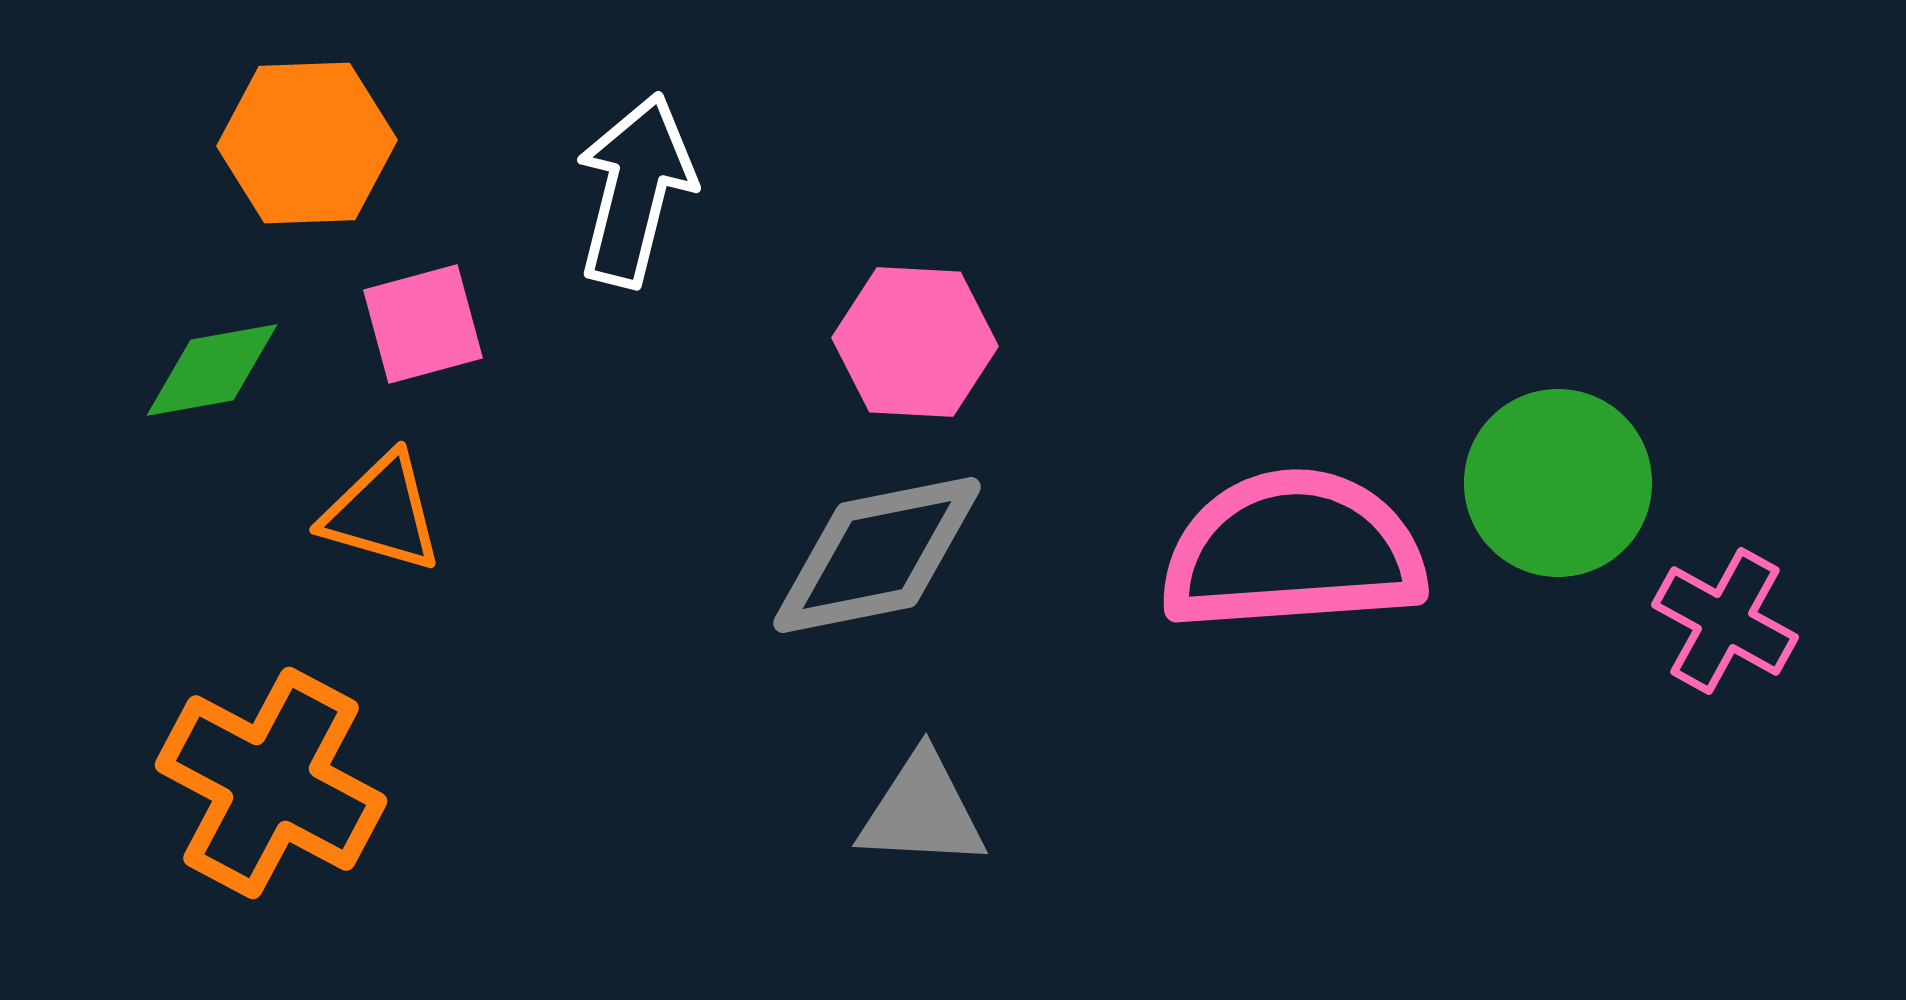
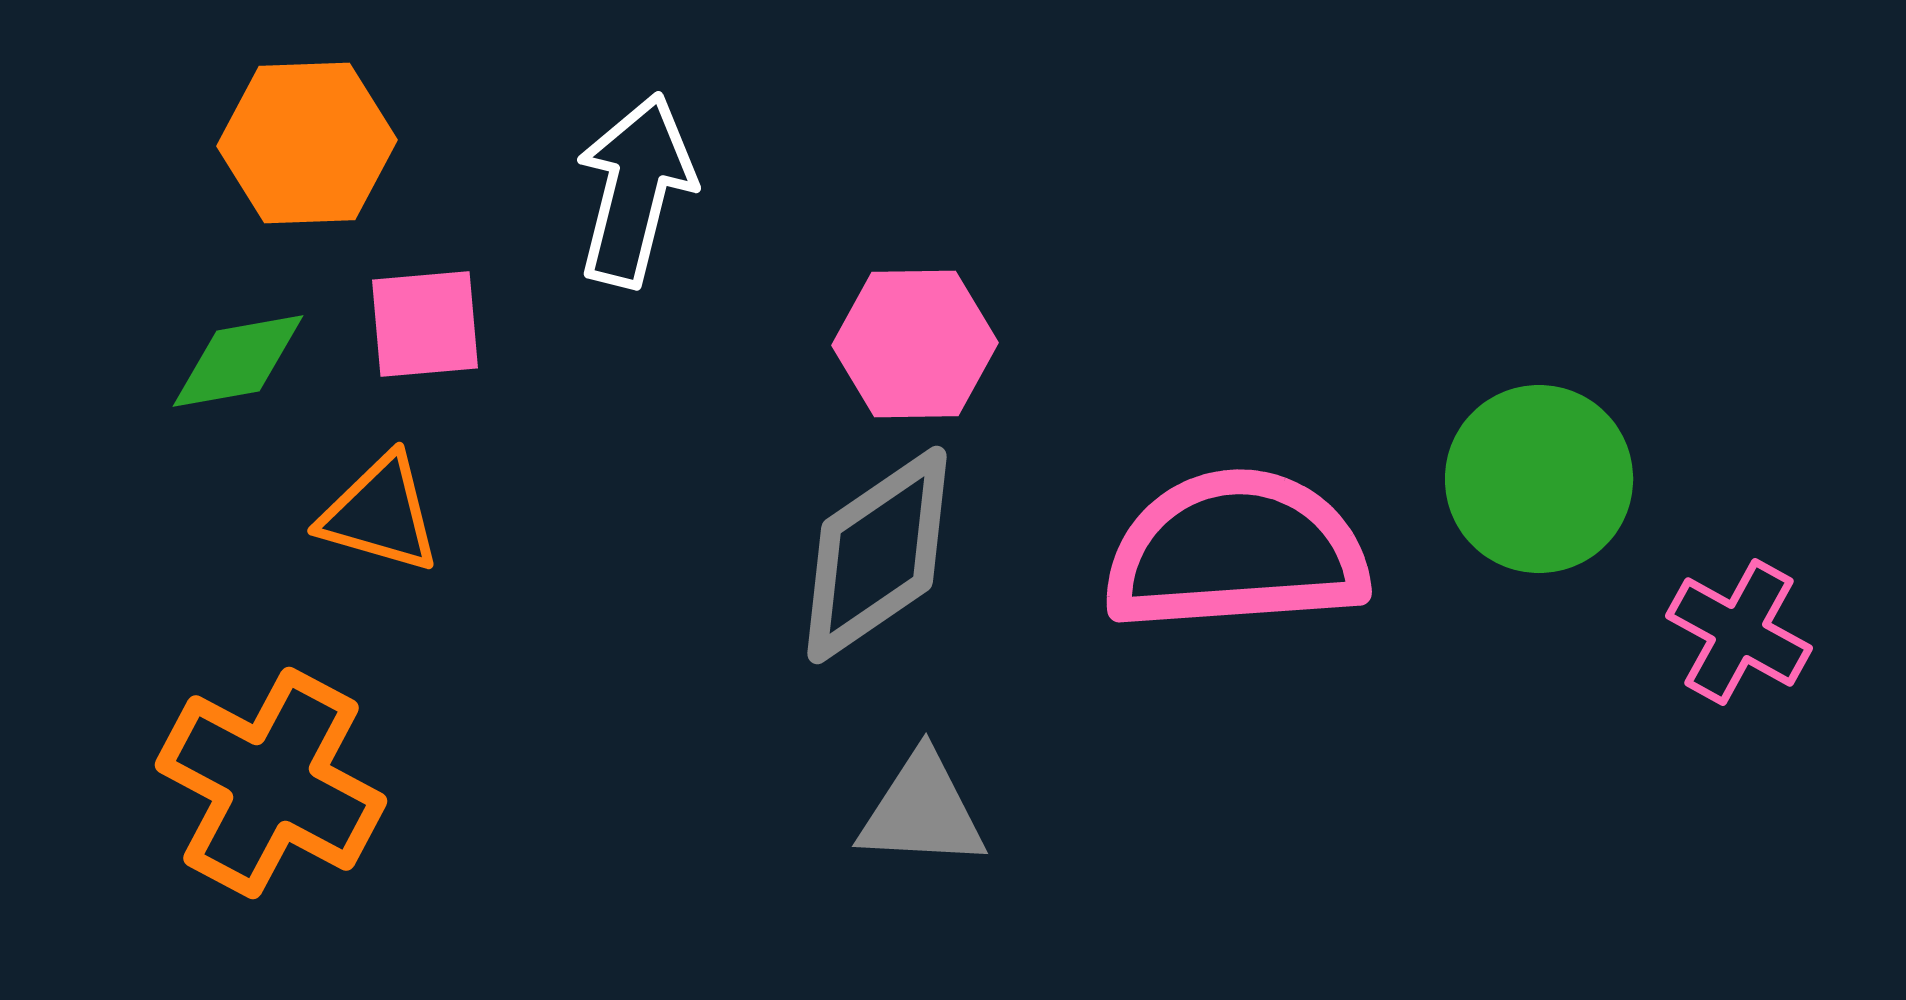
pink square: moved 2 px right; rotated 10 degrees clockwise
pink hexagon: moved 2 px down; rotated 4 degrees counterclockwise
green diamond: moved 26 px right, 9 px up
green circle: moved 19 px left, 4 px up
orange triangle: moved 2 px left, 1 px down
pink semicircle: moved 57 px left
gray diamond: rotated 23 degrees counterclockwise
pink cross: moved 14 px right, 11 px down
